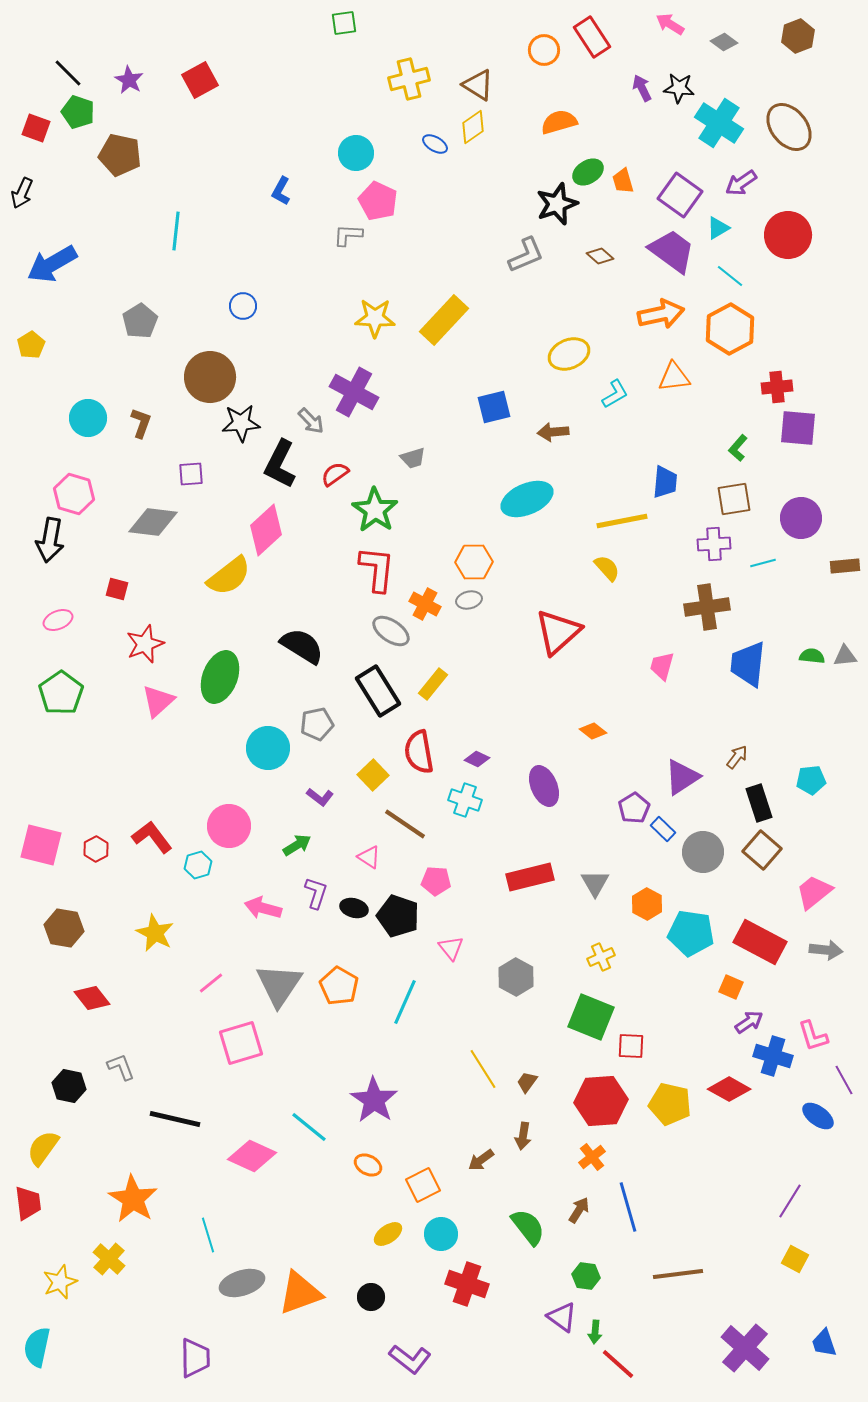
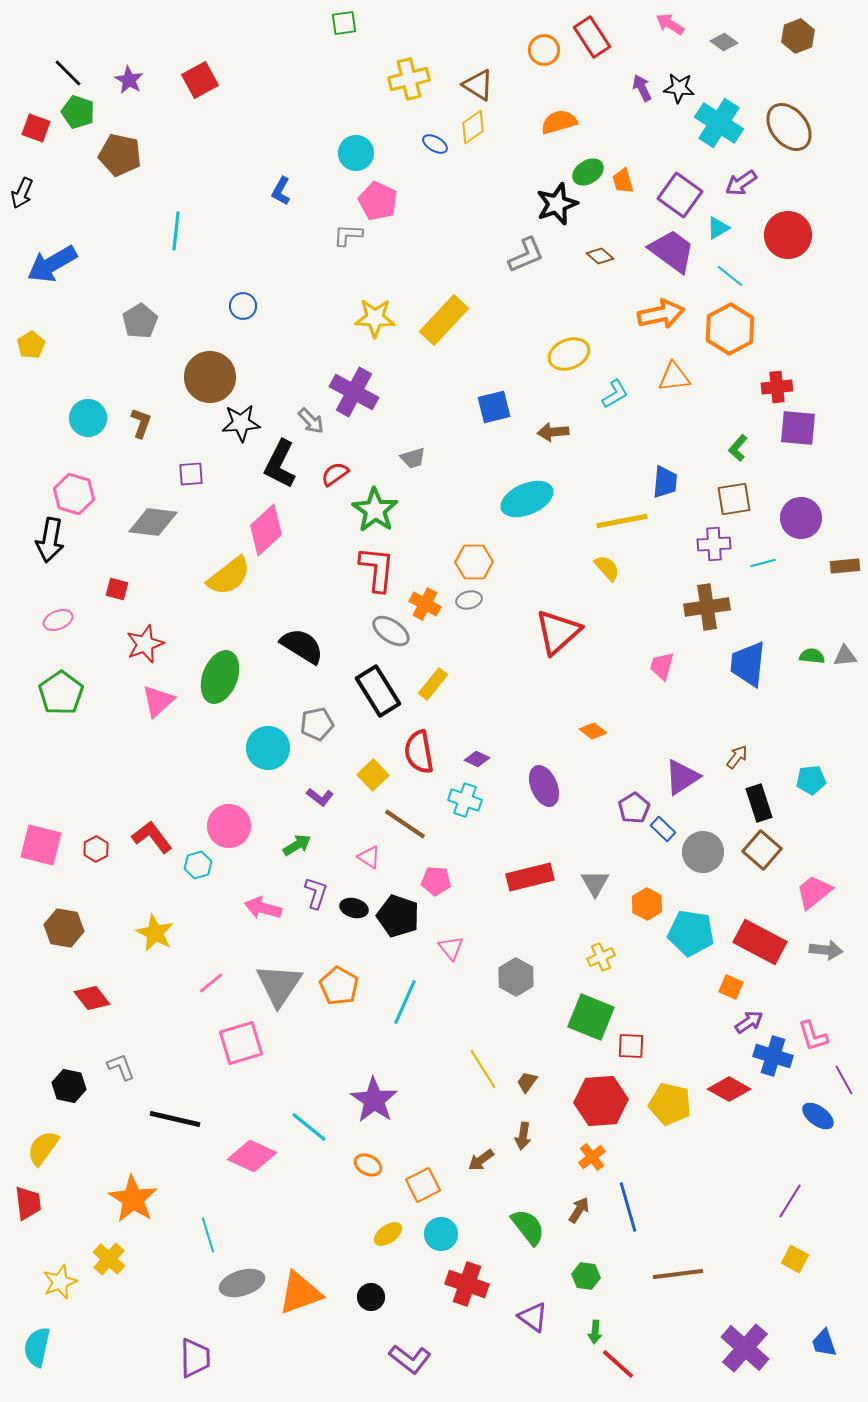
purple triangle at (562, 1317): moved 29 px left
